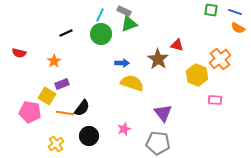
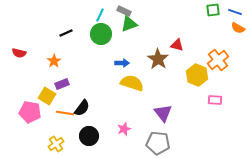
green square: moved 2 px right; rotated 16 degrees counterclockwise
orange cross: moved 2 px left, 1 px down
